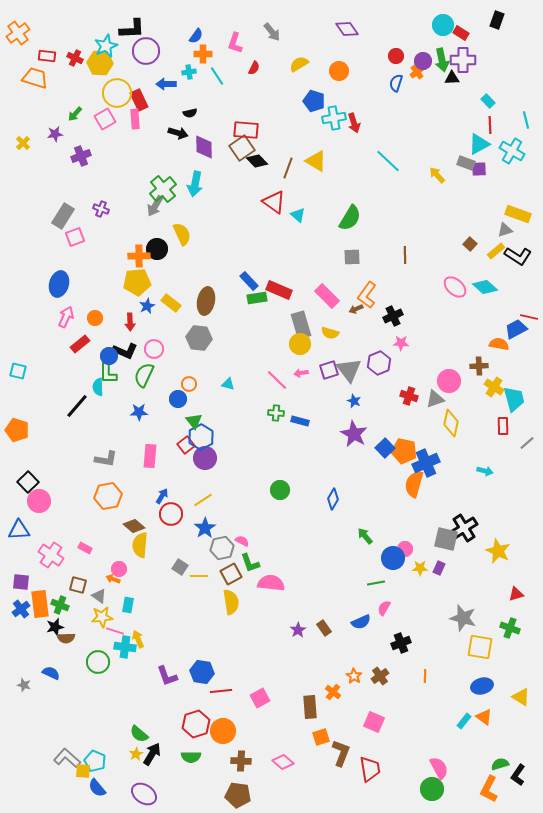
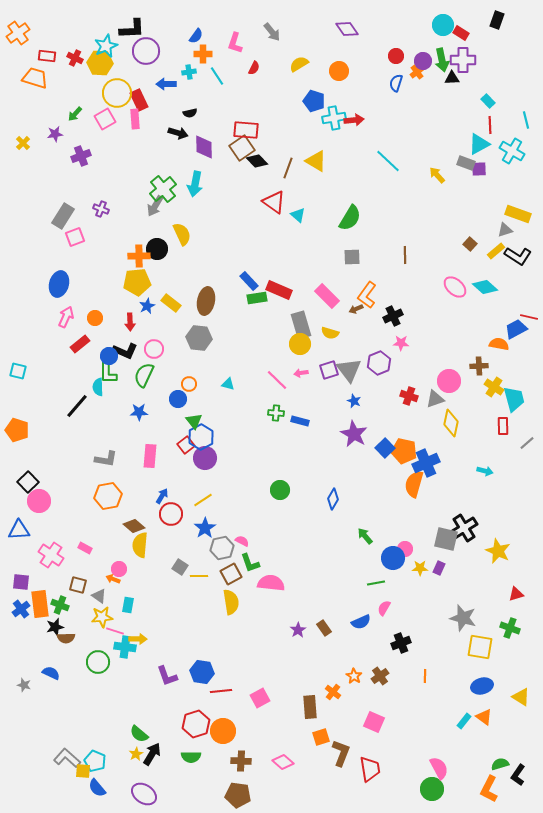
red arrow at (354, 123): moved 3 px up; rotated 78 degrees counterclockwise
yellow arrow at (138, 639): rotated 114 degrees clockwise
